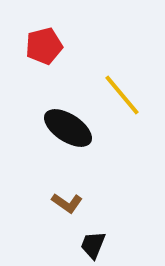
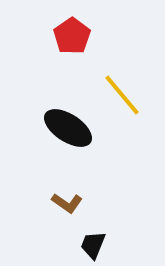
red pentagon: moved 28 px right, 10 px up; rotated 21 degrees counterclockwise
